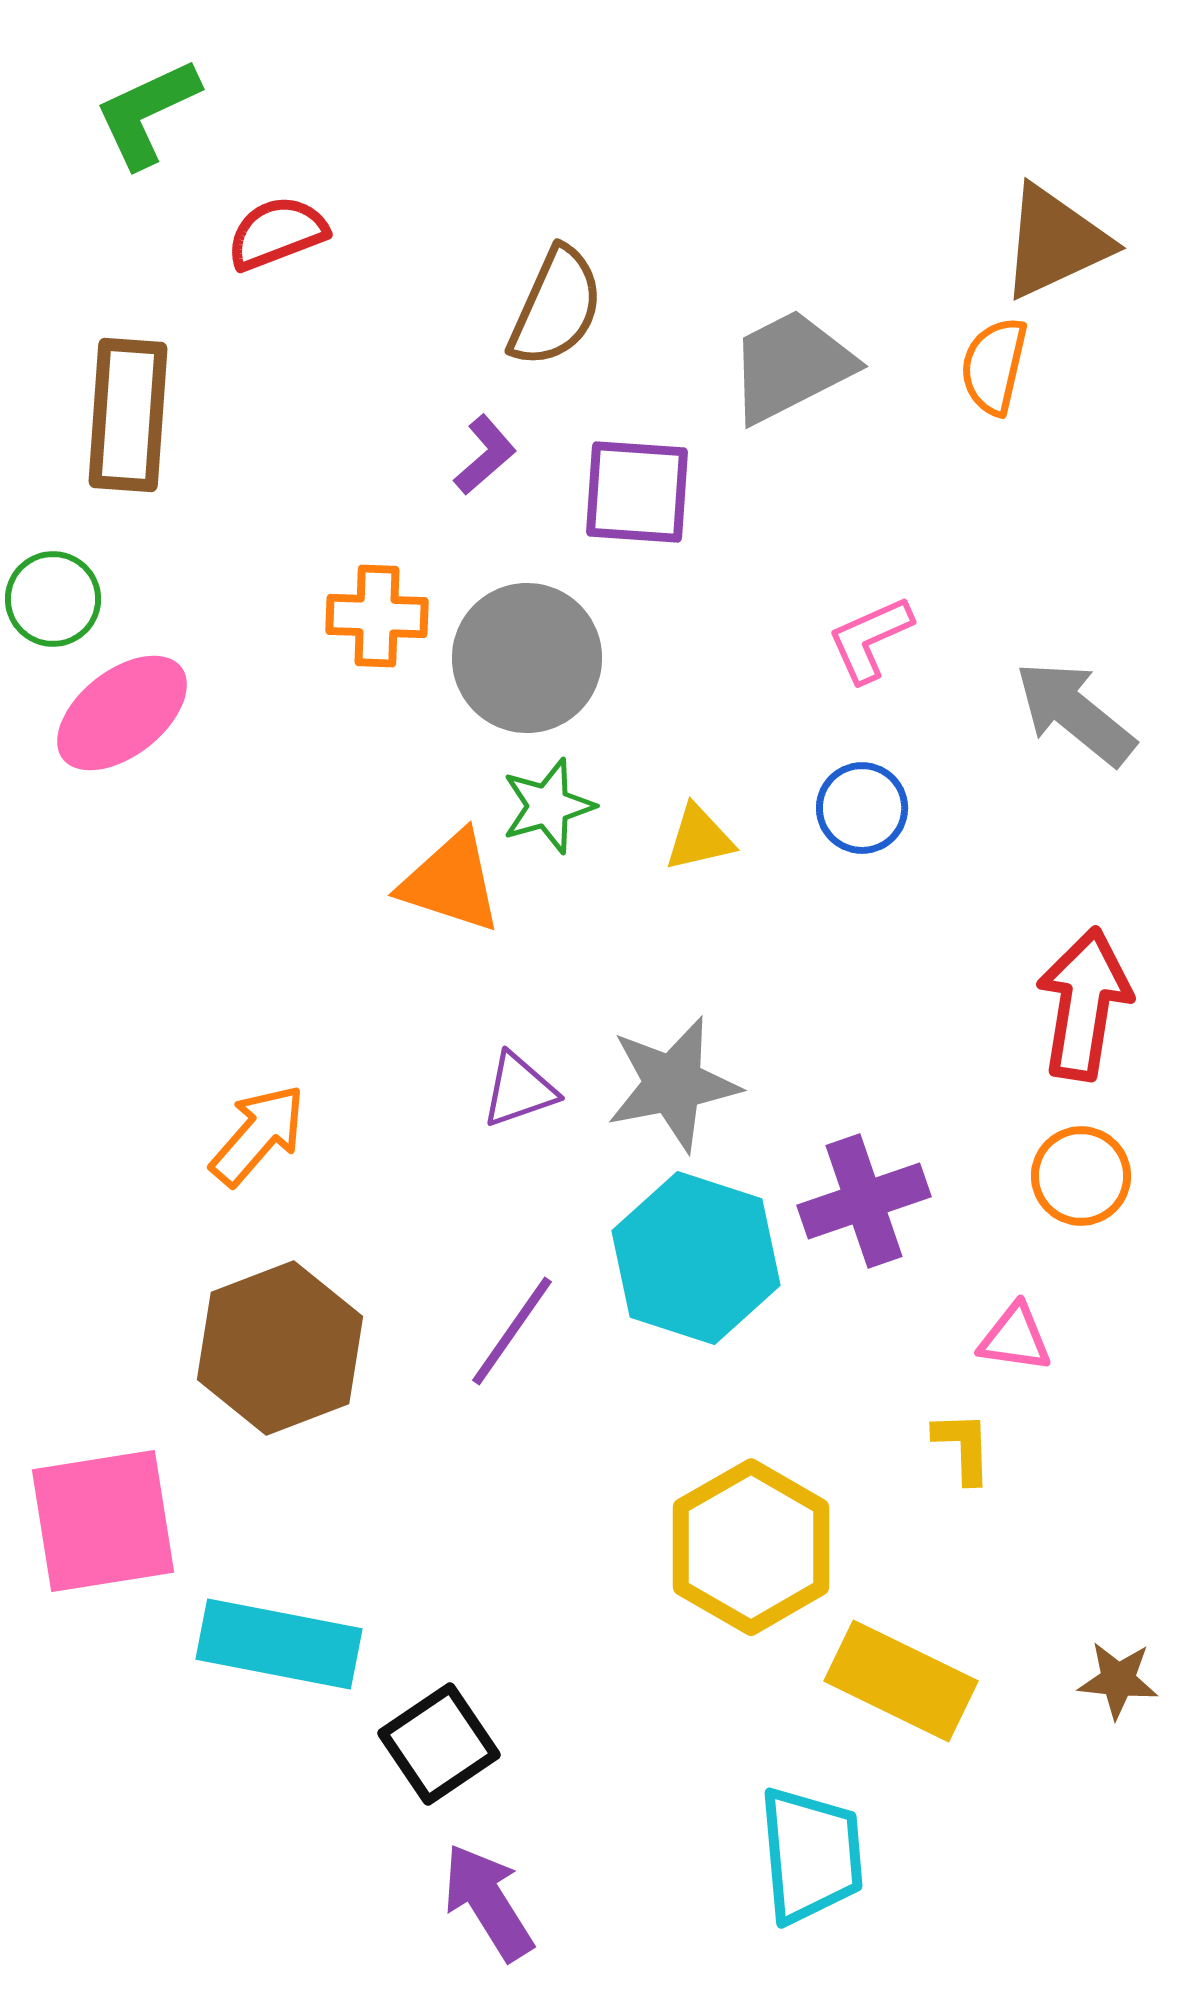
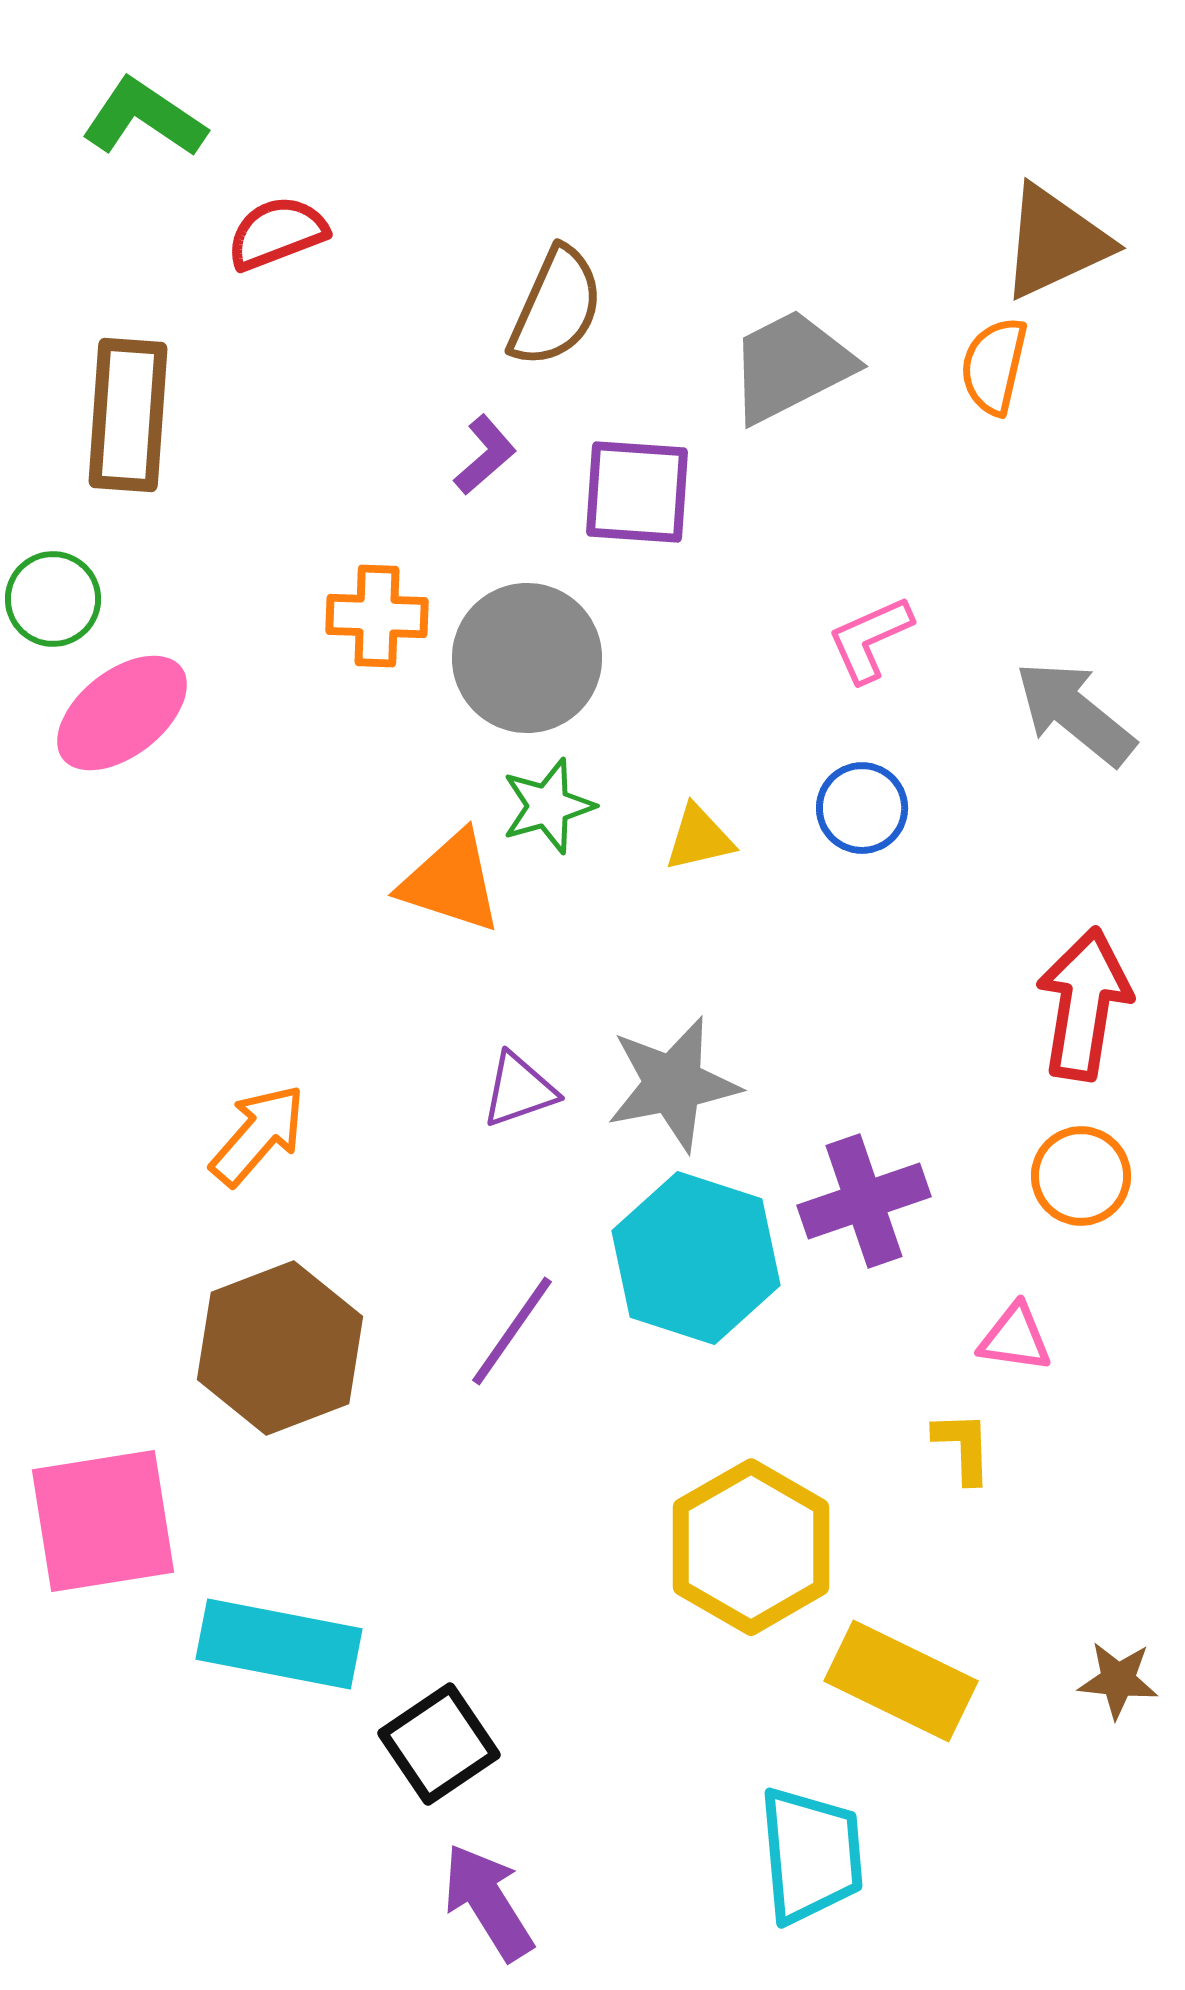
green L-shape: moved 3 px left, 5 px down; rotated 59 degrees clockwise
